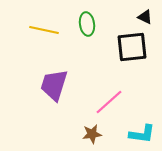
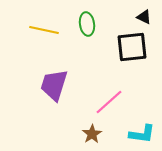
black triangle: moved 1 px left
brown star: rotated 24 degrees counterclockwise
